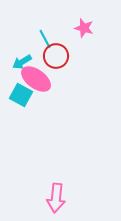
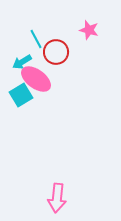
pink star: moved 5 px right, 2 px down
cyan line: moved 9 px left
red circle: moved 4 px up
cyan square: rotated 30 degrees clockwise
pink arrow: moved 1 px right
